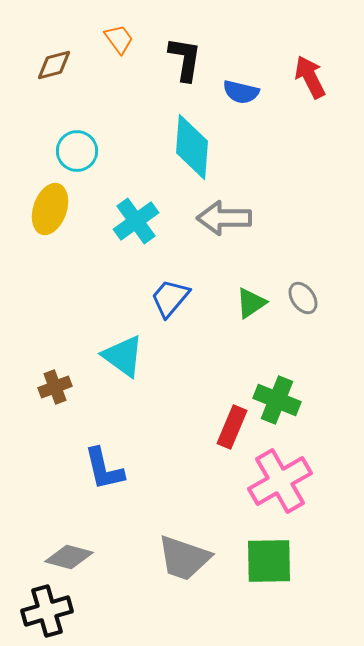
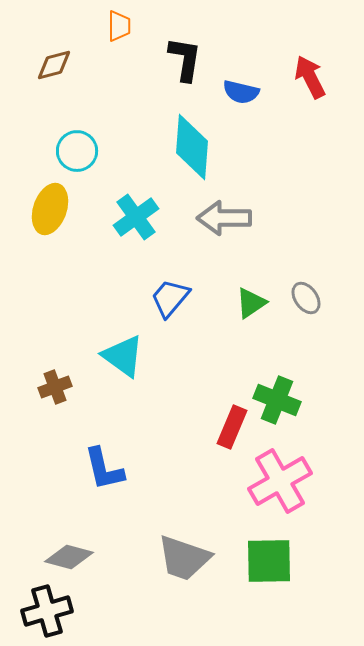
orange trapezoid: moved 13 px up; rotated 36 degrees clockwise
cyan cross: moved 4 px up
gray ellipse: moved 3 px right
